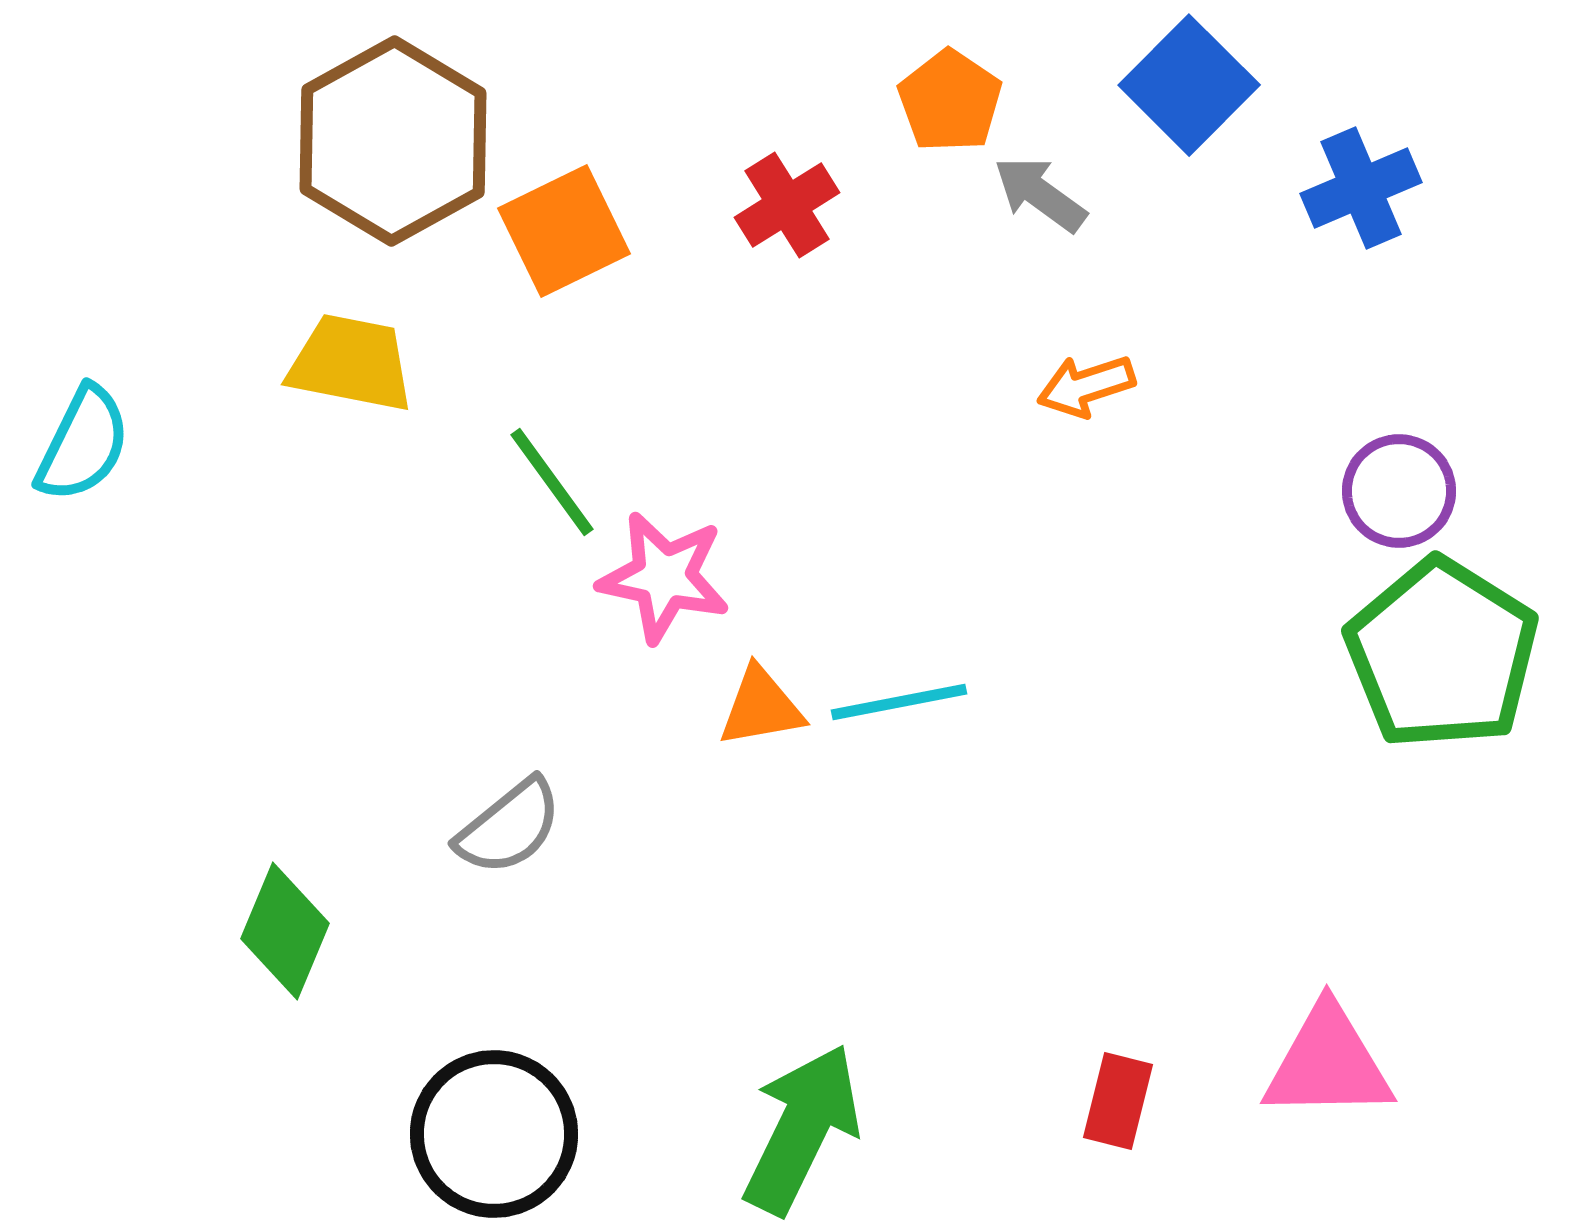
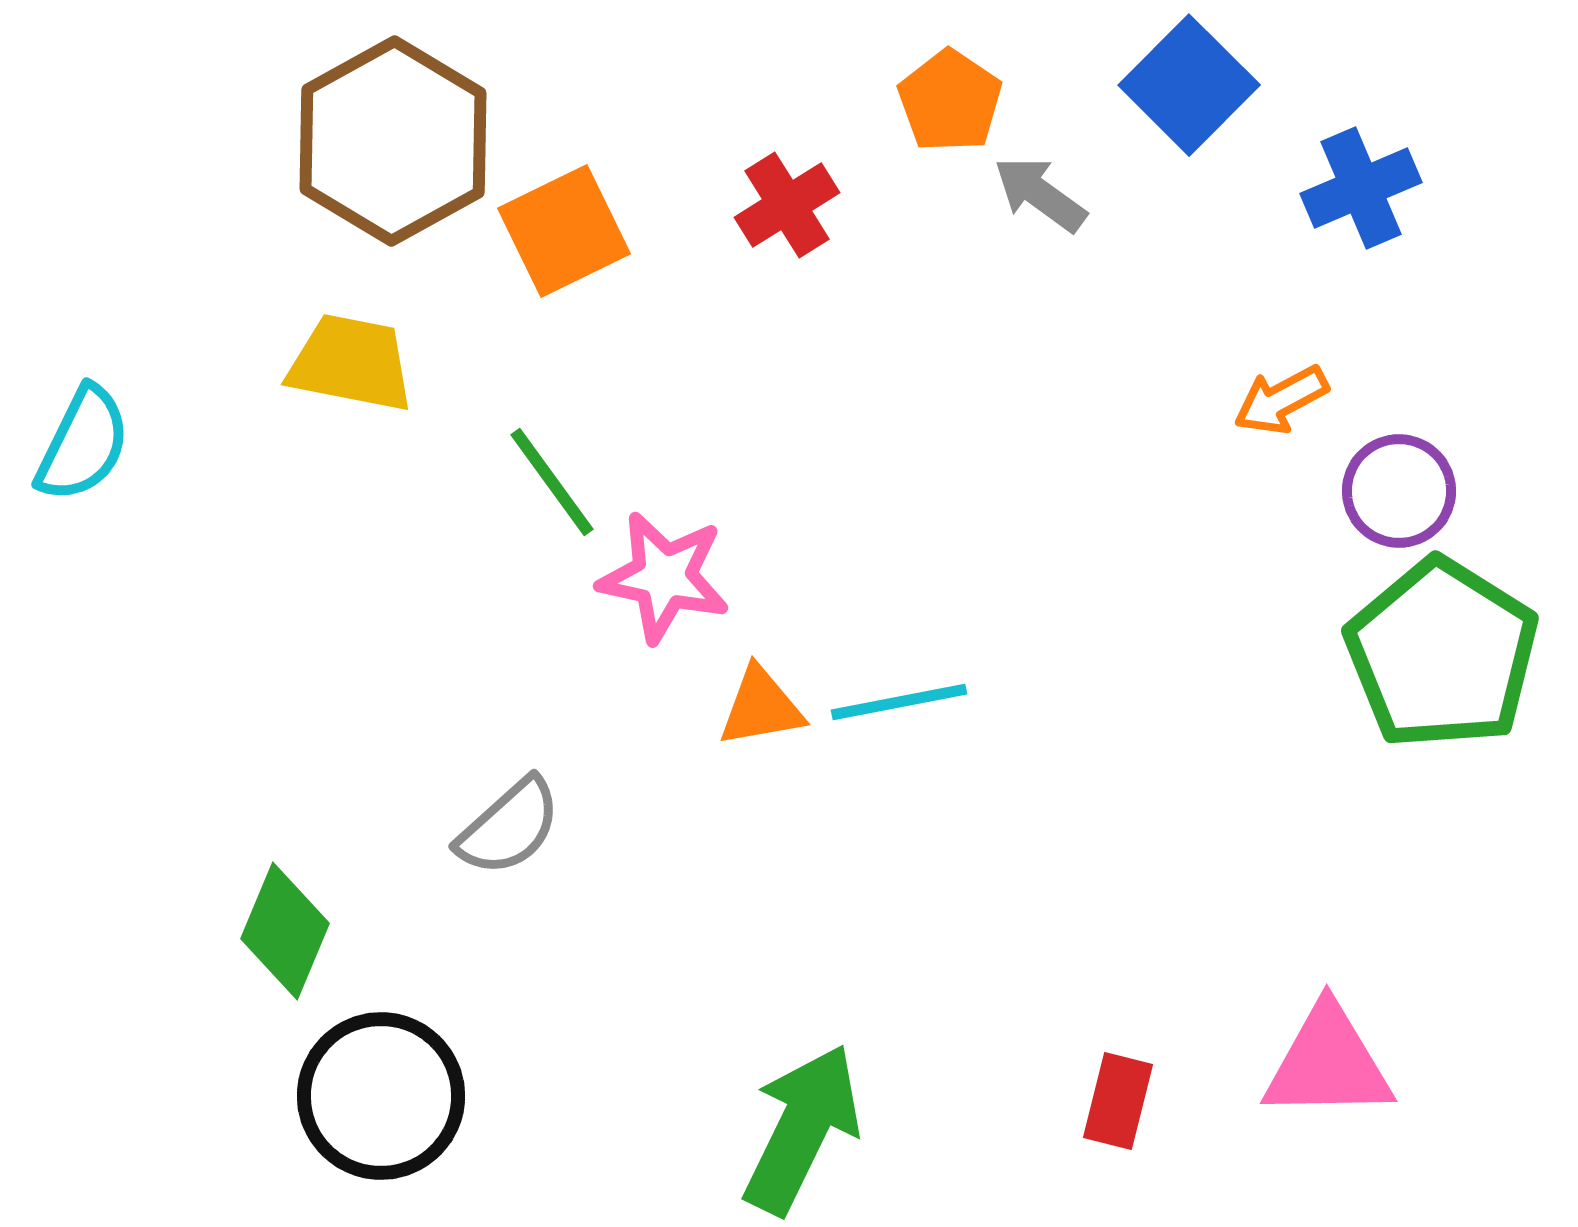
orange arrow: moved 195 px right, 14 px down; rotated 10 degrees counterclockwise
gray semicircle: rotated 3 degrees counterclockwise
black circle: moved 113 px left, 38 px up
